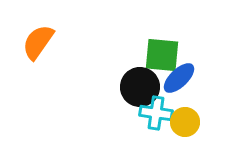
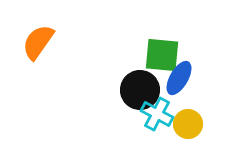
blue ellipse: rotated 16 degrees counterclockwise
black circle: moved 3 px down
cyan cross: moved 1 px right, 1 px down; rotated 20 degrees clockwise
yellow circle: moved 3 px right, 2 px down
